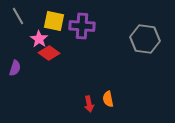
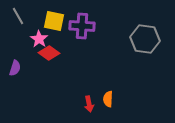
orange semicircle: rotated 14 degrees clockwise
